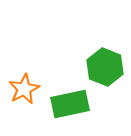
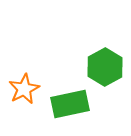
green hexagon: rotated 9 degrees clockwise
